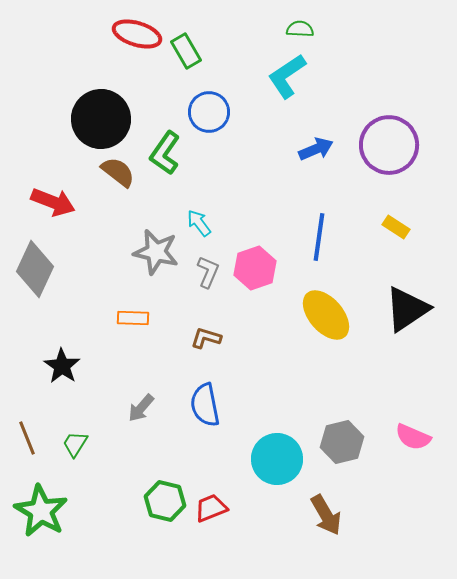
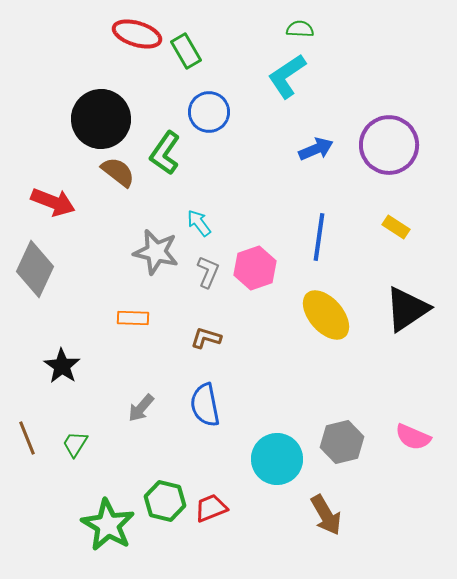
green star: moved 67 px right, 14 px down
